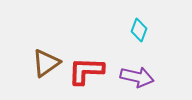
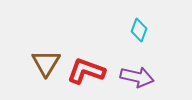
brown triangle: rotated 24 degrees counterclockwise
red L-shape: rotated 18 degrees clockwise
